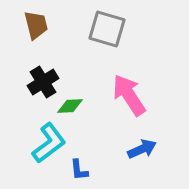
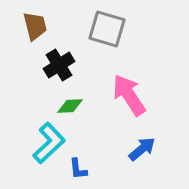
brown trapezoid: moved 1 px left, 1 px down
black cross: moved 16 px right, 17 px up
cyan L-shape: rotated 6 degrees counterclockwise
blue arrow: rotated 16 degrees counterclockwise
blue L-shape: moved 1 px left, 1 px up
